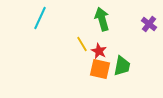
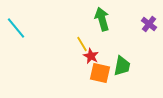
cyan line: moved 24 px left, 10 px down; rotated 65 degrees counterclockwise
red star: moved 8 px left, 5 px down
orange square: moved 4 px down
